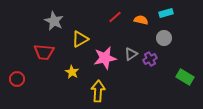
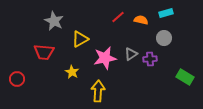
red line: moved 3 px right
purple cross: rotated 24 degrees clockwise
